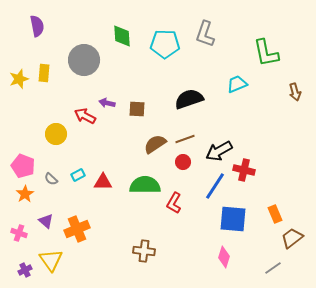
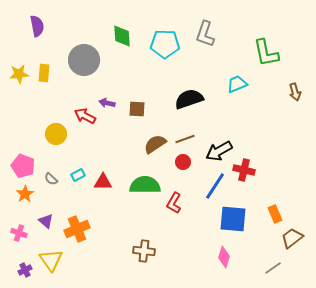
yellow star: moved 5 px up; rotated 12 degrees clockwise
